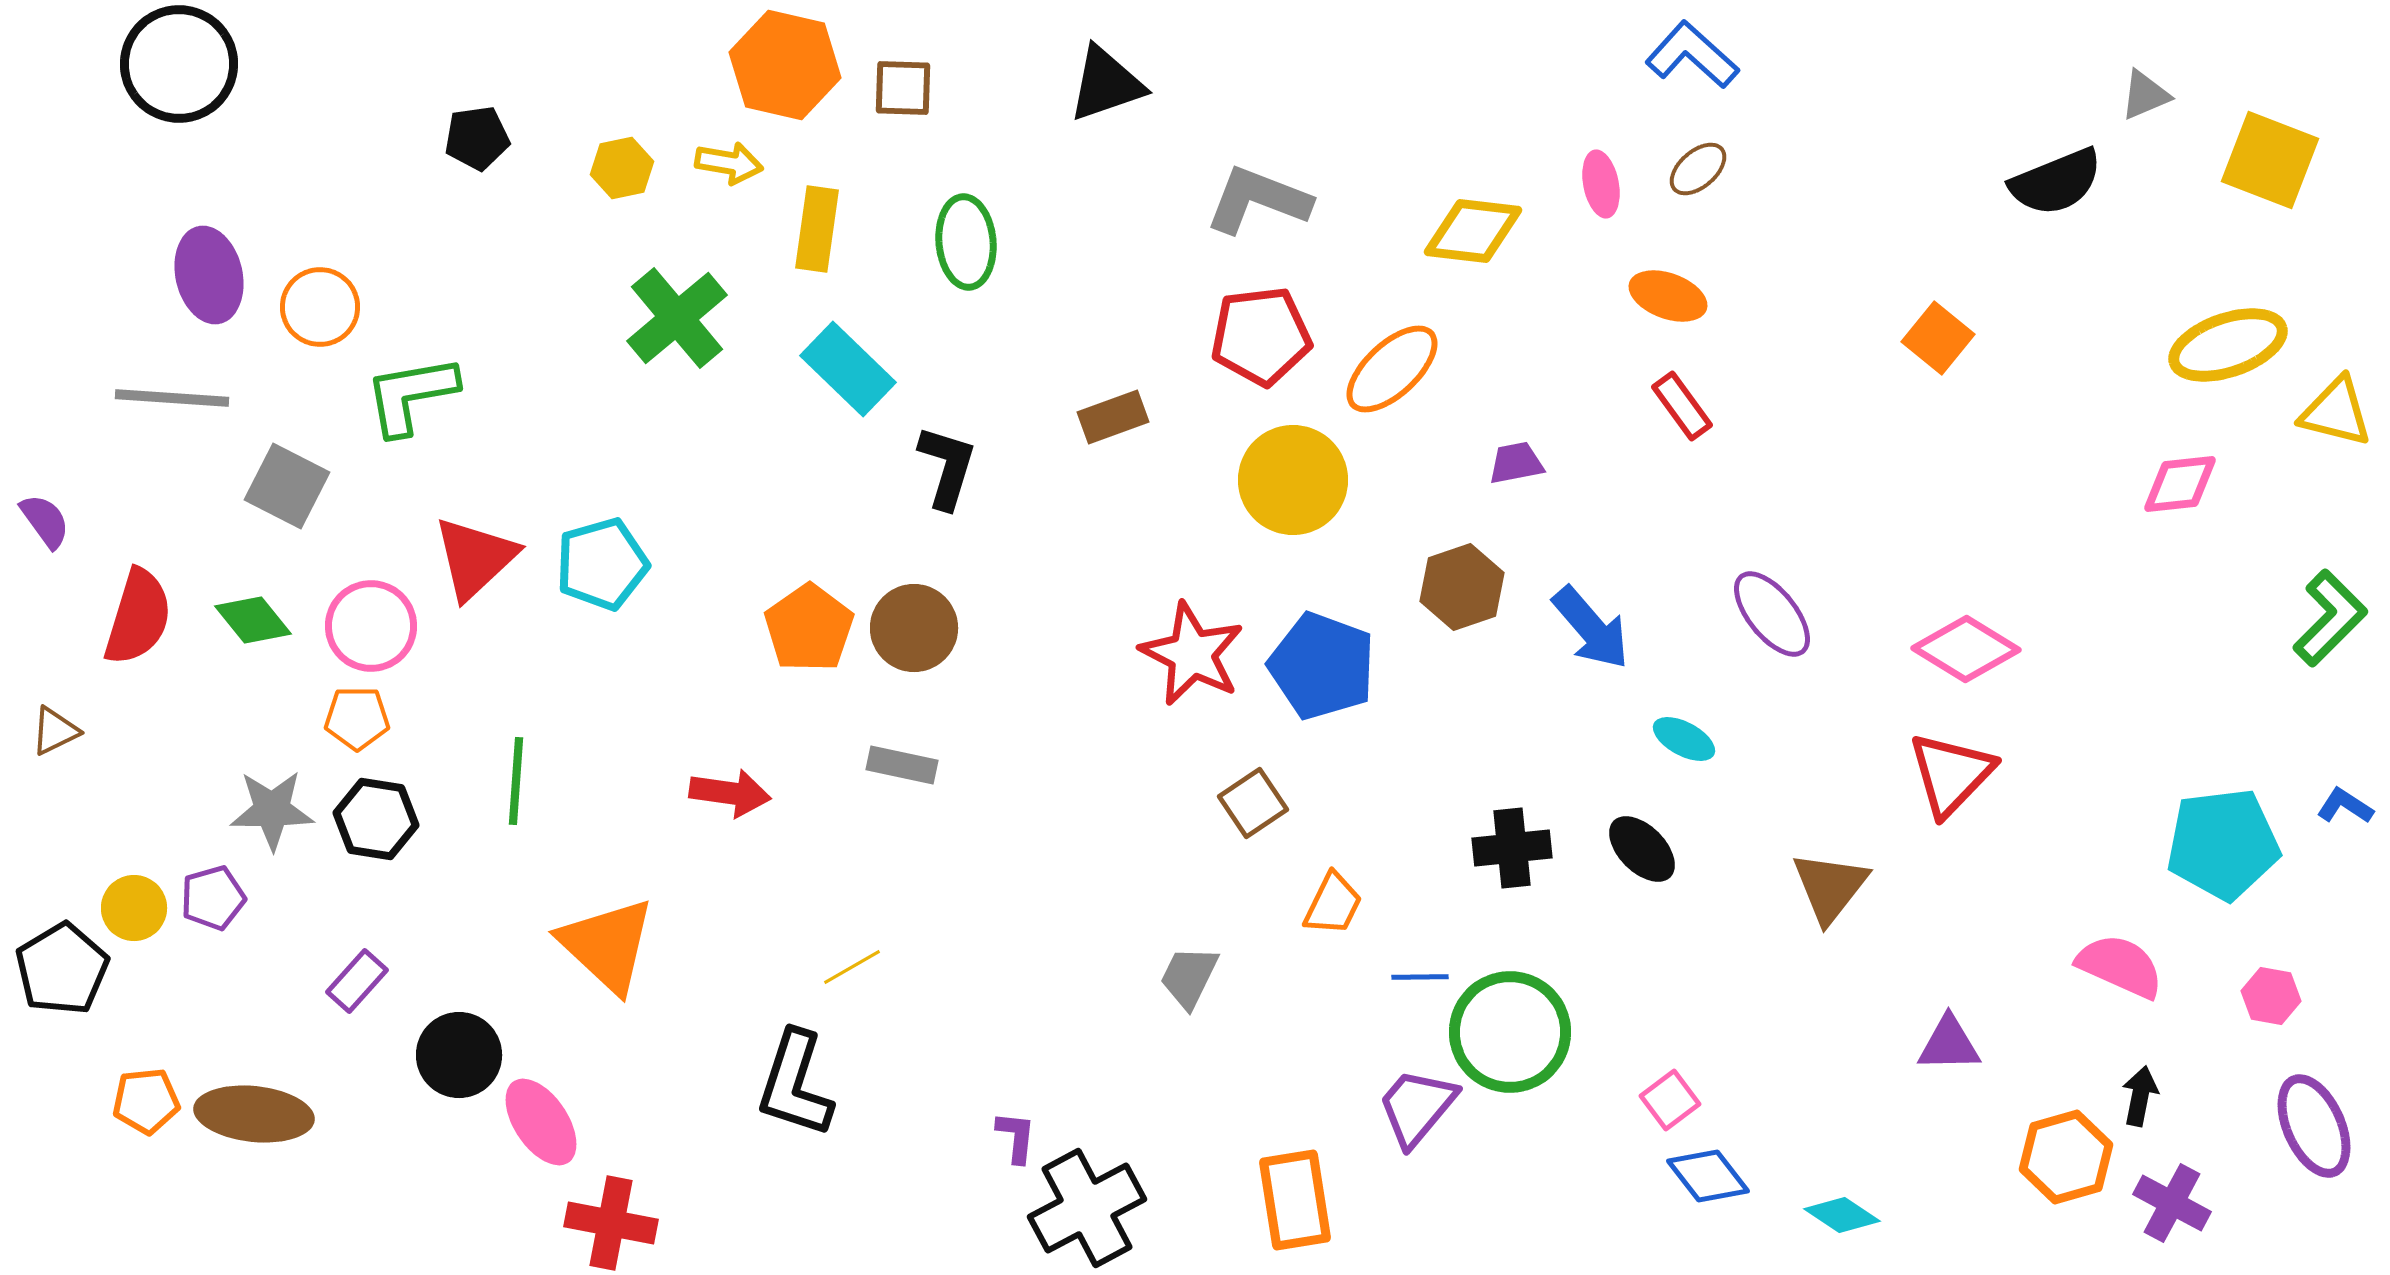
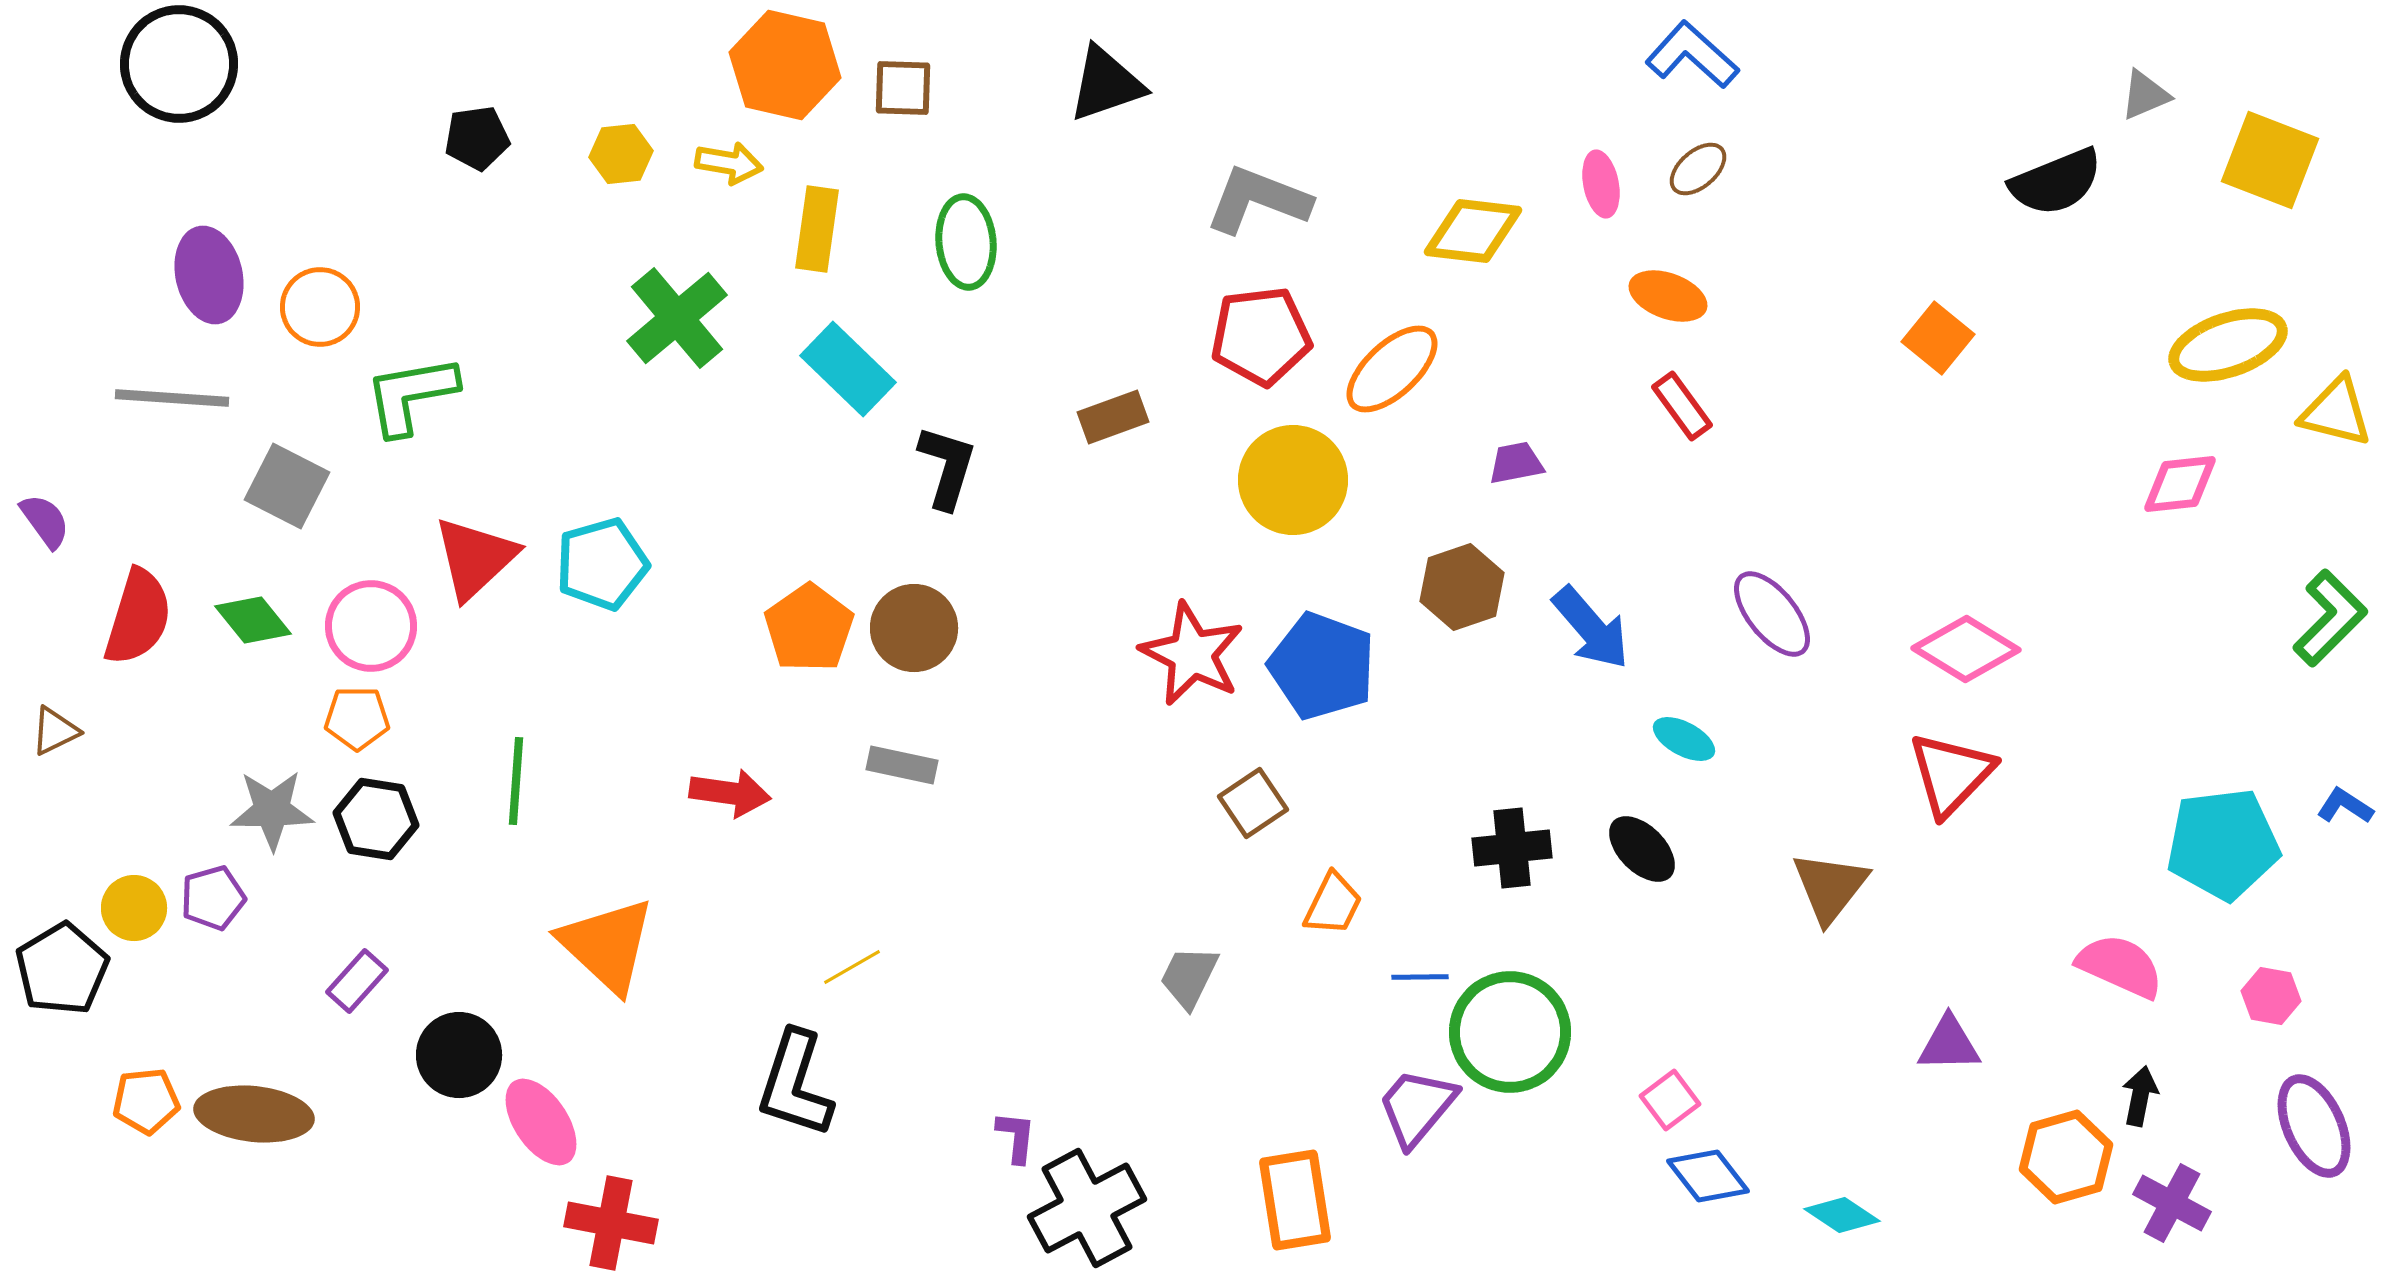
yellow hexagon at (622, 168): moved 1 px left, 14 px up; rotated 6 degrees clockwise
